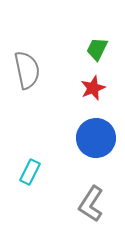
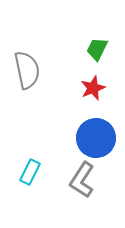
gray L-shape: moved 9 px left, 24 px up
